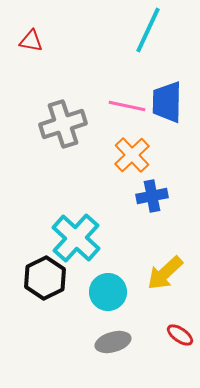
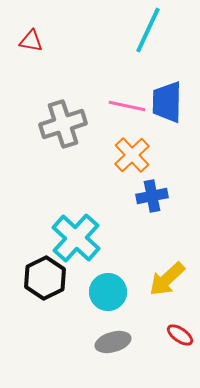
yellow arrow: moved 2 px right, 6 px down
